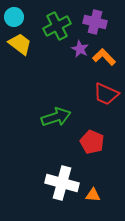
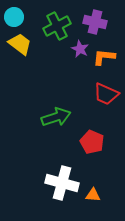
orange L-shape: rotated 40 degrees counterclockwise
